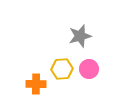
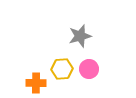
orange cross: moved 1 px up
